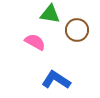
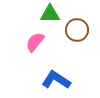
green triangle: rotated 10 degrees counterclockwise
pink semicircle: rotated 80 degrees counterclockwise
